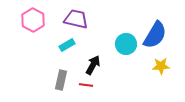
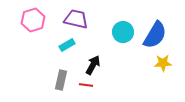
pink hexagon: rotated 15 degrees clockwise
cyan circle: moved 3 px left, 12 px up
yellow star: moved 2 px right, 3 px up
